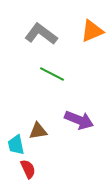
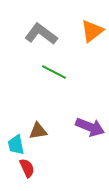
orange triangle: rotated 15 degrees counterclockwise
green line: moved 2 px right, 2 px up
purple arrow: moved 11 px right, 7 px down
red semicircle: moved 1 px left, 1 px up
